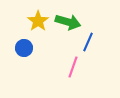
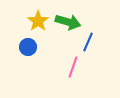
blue circle: moved 4 px right, 1 px up
